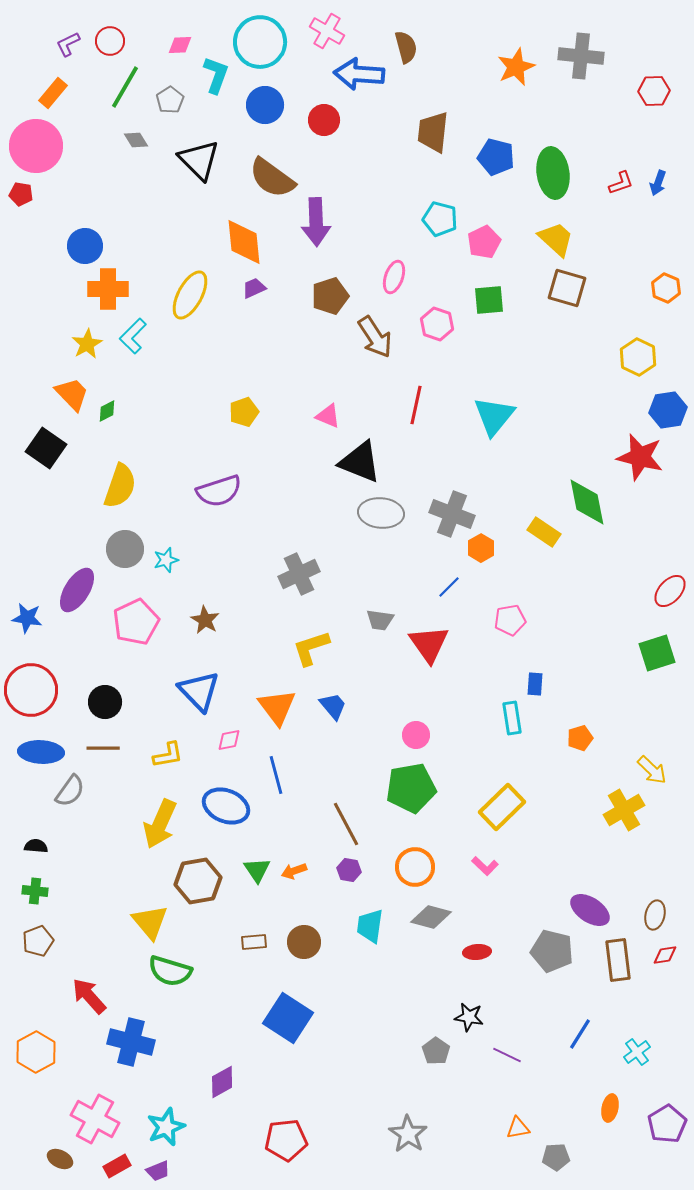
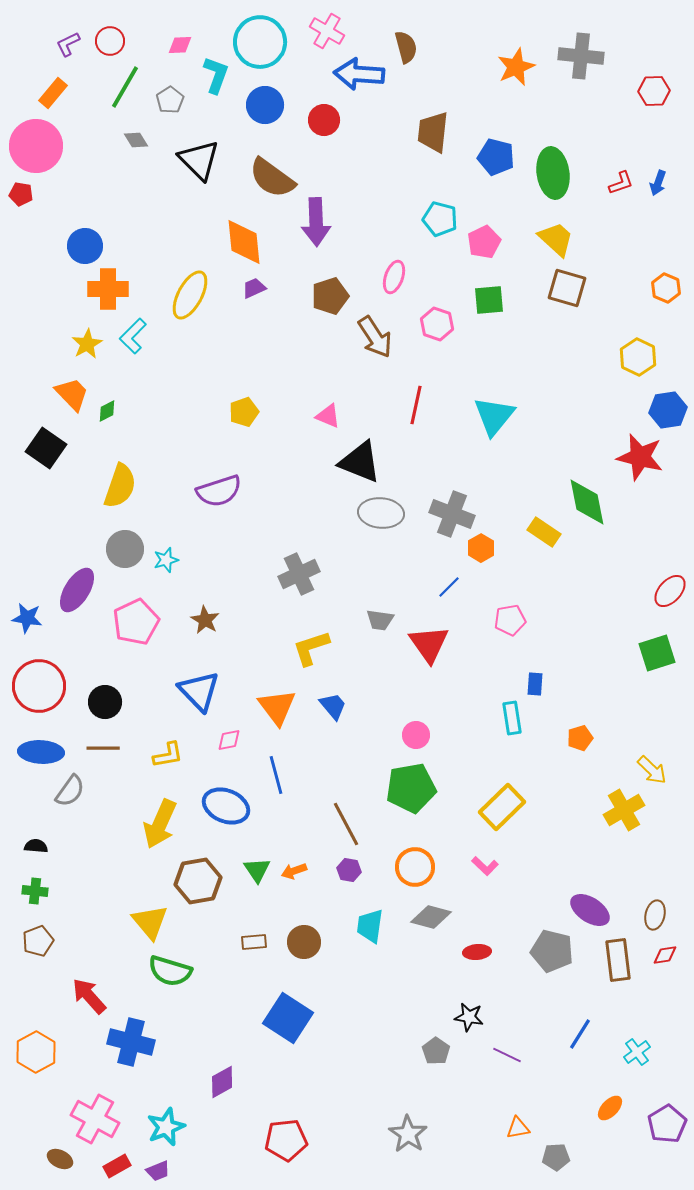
red circle at (31, 690): moved 8 px right, 4 px up
orange ellipse at (610, 1108): rotated 32 degrees clockwise
